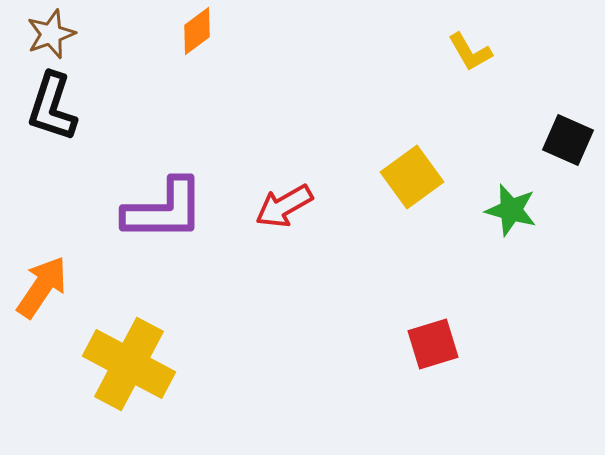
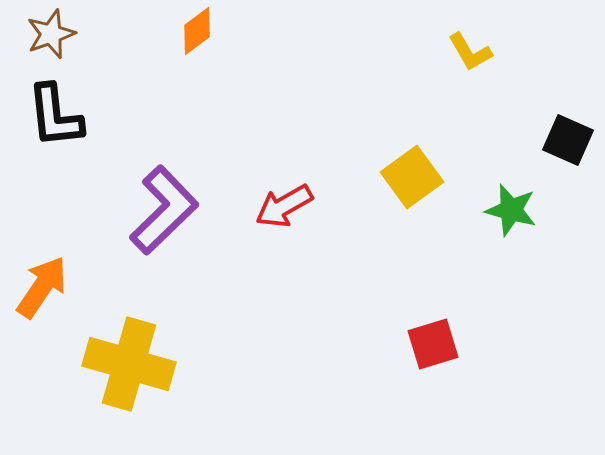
black L-shape: moved 3 px right, 9 px down; rotated 24 degrees counterclockwise
purple L-shape: rotated 44 degrees counterclockwise
yellow cross: rotated 12 degrees counterclockwise
